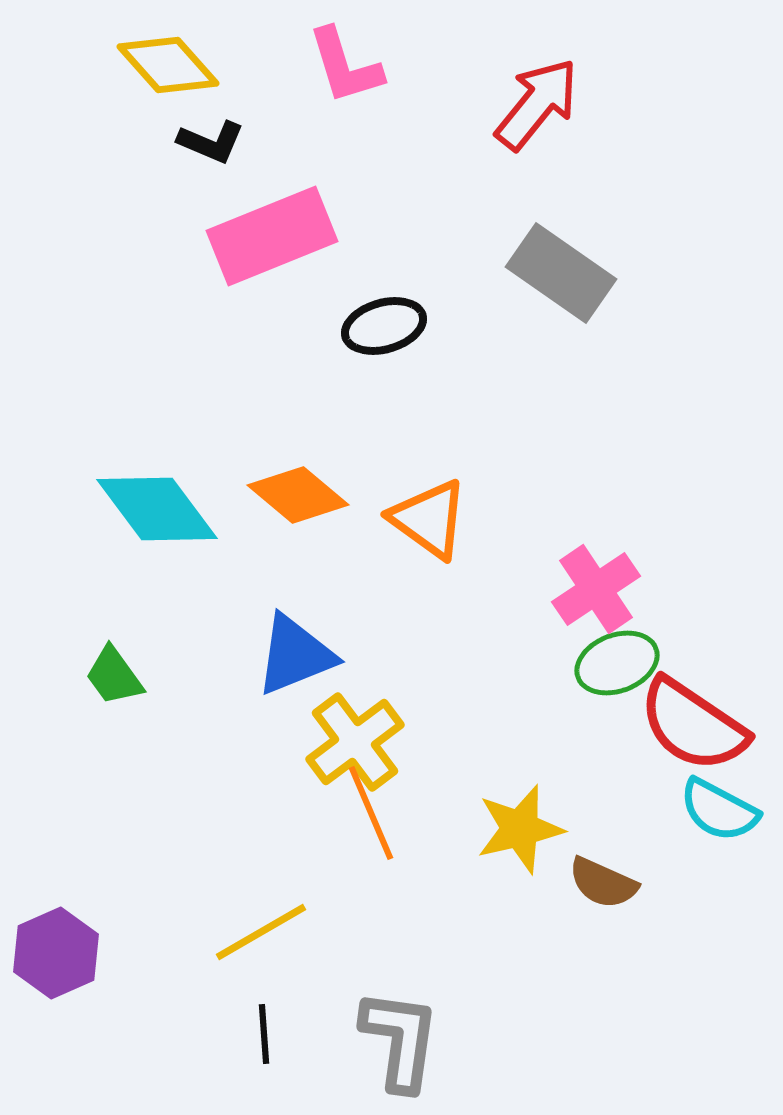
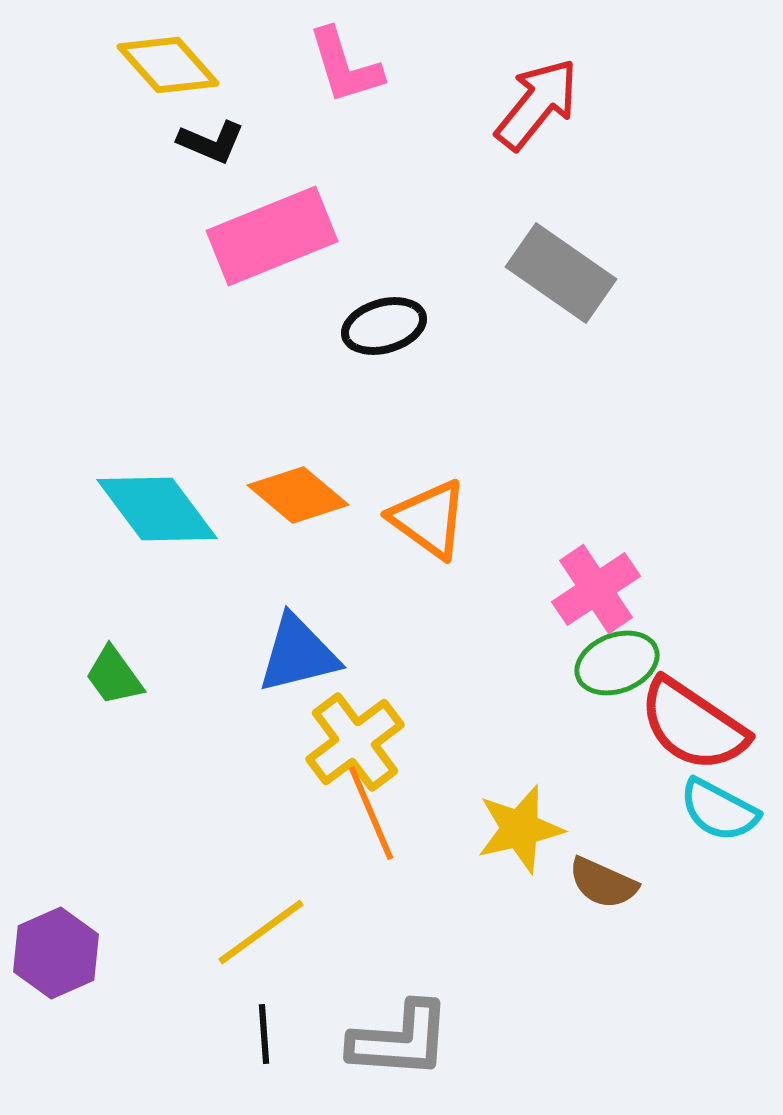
blue triangle: moved 3 px right, 1 px up; rotated 8 degrees clockwise
yellow line: rotated 6 degrees counterclockwise
gray L-shape: rotated 86 degrees clockwise
